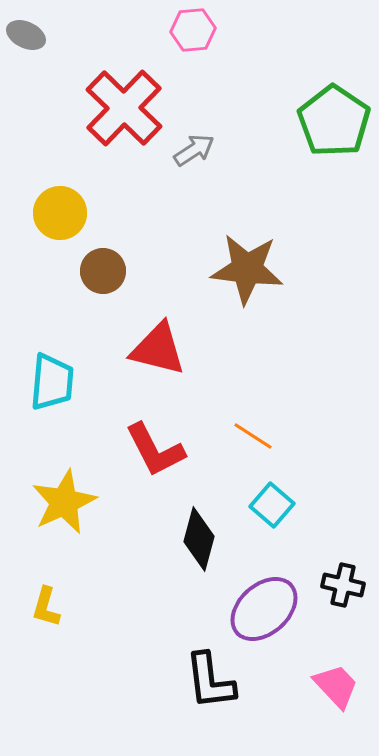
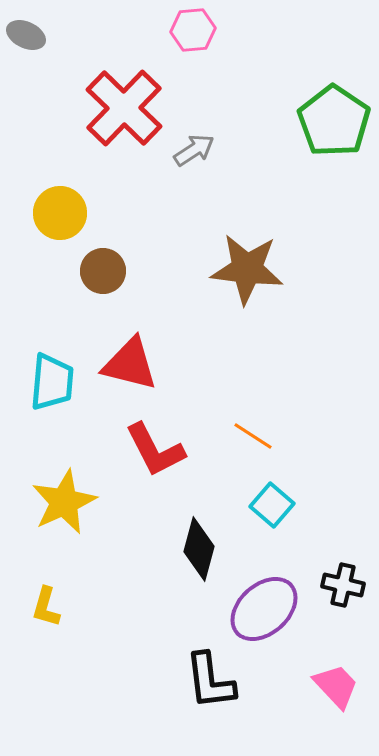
red triangle: moved 28 px left, 15 px down
black diamond: moved 10 px down
